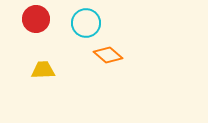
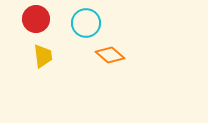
orange diamond: moved 2 px right
yellow trapezoid: moved 14 px up; rotated 85 degrees clockwise
